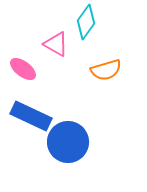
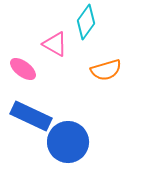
pink triangle: moved 1 px left
